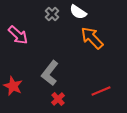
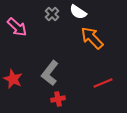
pink arrow: moved 1 px left, 8 px up
red star: moved 7 px up
red line: moved 2 px right, 8 px up
red cross: rotated 32 degrees clockwise
